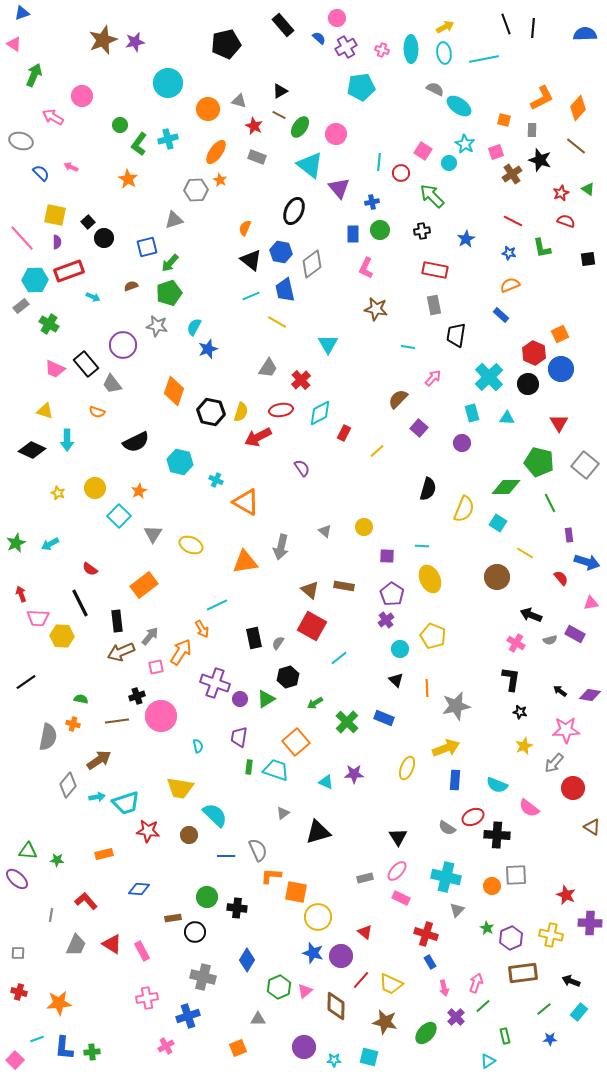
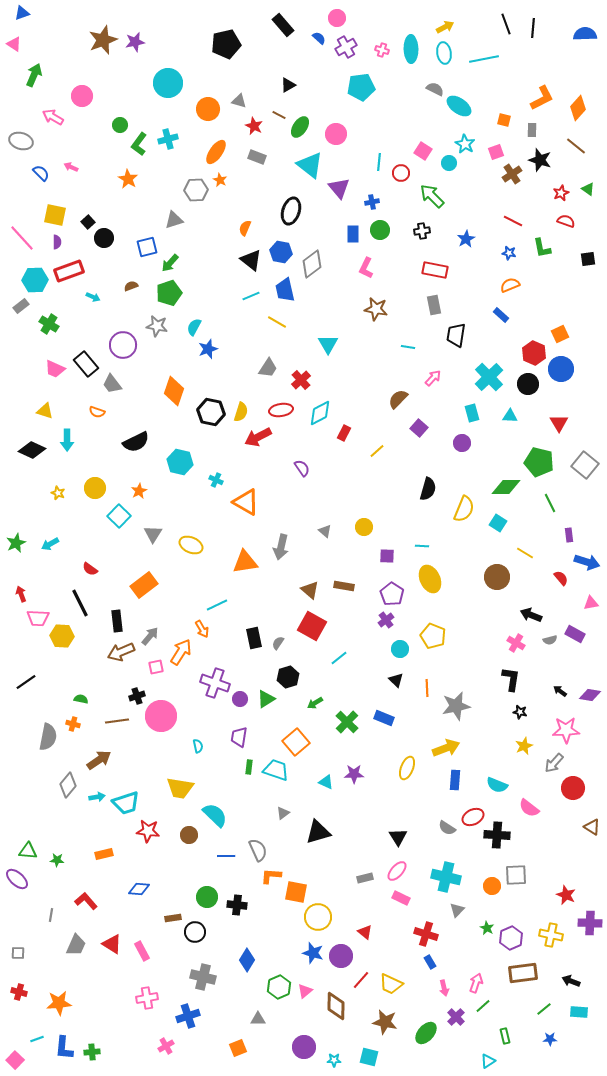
black triangle at (280, 91): moved 8 px right, 6 px up
black ellipse at (294, 211): moved 3 px left; rotated 8 degrees counterclockwise
cyan triangle at (507, 418): moved 3 px right, 2 px up
black cross at (237, 908): moved 3 px up
cyan rectangle at (579, 1012): rotated 54 degrees clockwise
